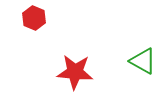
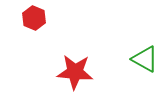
green triangle: moved 2 px right, 2 px up
